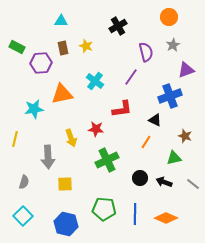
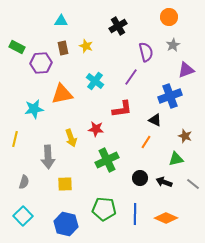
green triangle: moved 2 px right, 1 px down
